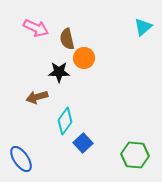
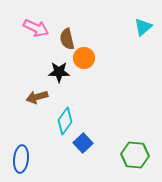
blue ellipse: rotated 40 degrees clockwise
